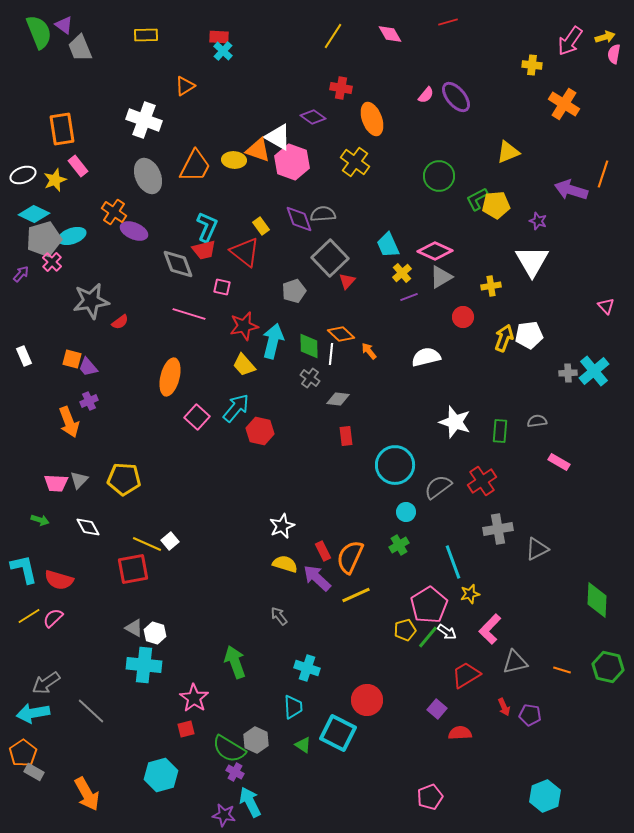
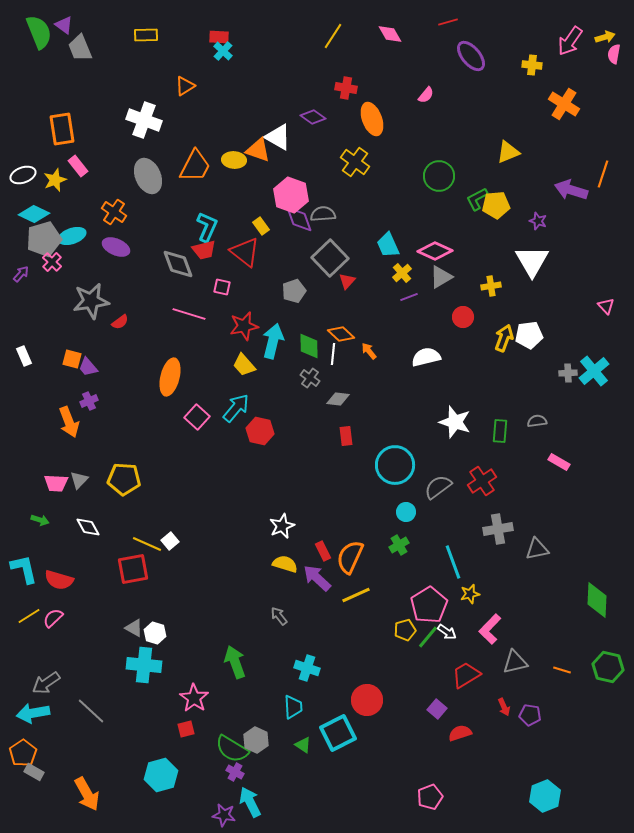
red cross at (341, 88): moved 5 px right
purple ellipse at (456, 97): moved 15 px right, 41 px up
pink hexagon at (292, 162): moved 1 px left, 33 px down
purple ellipse at (134, 231): moved 18 px left, 16 px down
white line at (331, 354): moved 2 px right
gray triangle at (537, 549): rotated 15 degrees clockwise
cyan square at (338, 733): rotated 36 degrees clockwise
red semicircle at (460, 733): rotated 15 degrees counterclockwise
green semicircle at (229, 749): moved 3 px right
